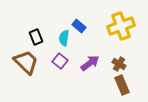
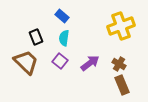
blue rectangle: moved 17 px left, 10 px up
